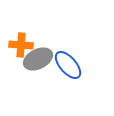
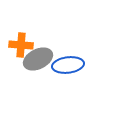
blue ellipse: rotated 56 degrees counterclockwise
